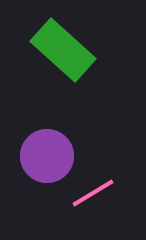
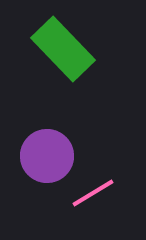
green rectangle: moved 1 px up; rotated 4 degrees clockwise
